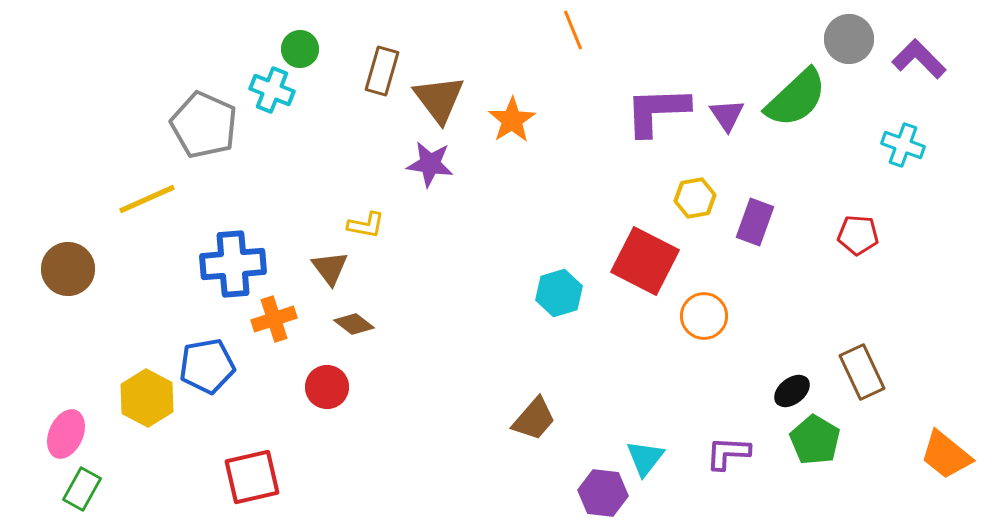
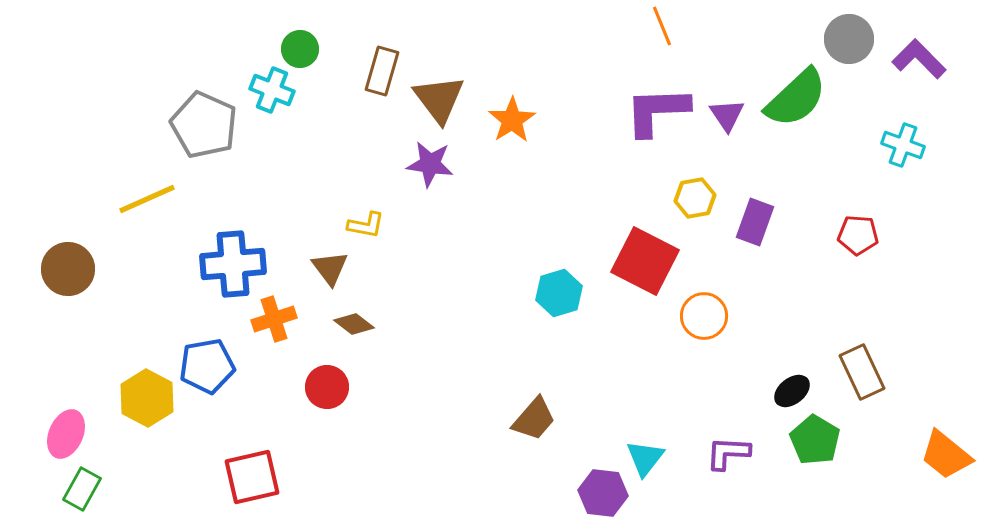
orange line at (573, 30): moved 89 px right, 4 px up
